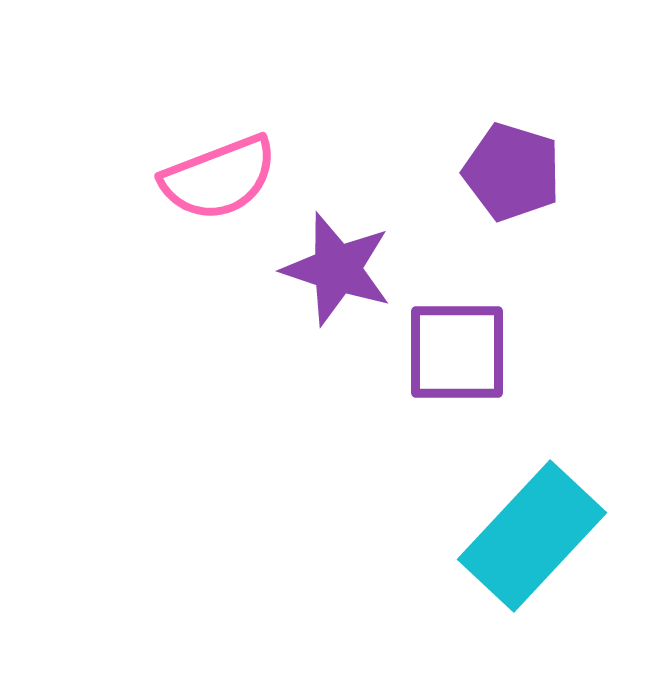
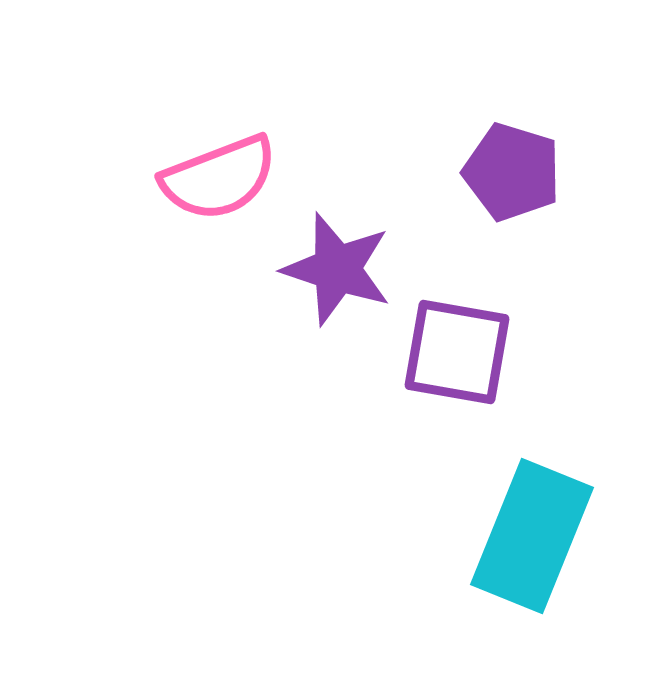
purple square: rotated 10 degrees clockwise
cyan rectangle: rotated 21 degrees counterclockwise
